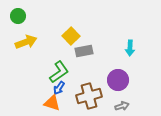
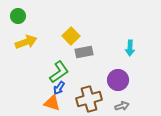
gray rectangle: moved 1 px down
brown cross: moved 3 px down
